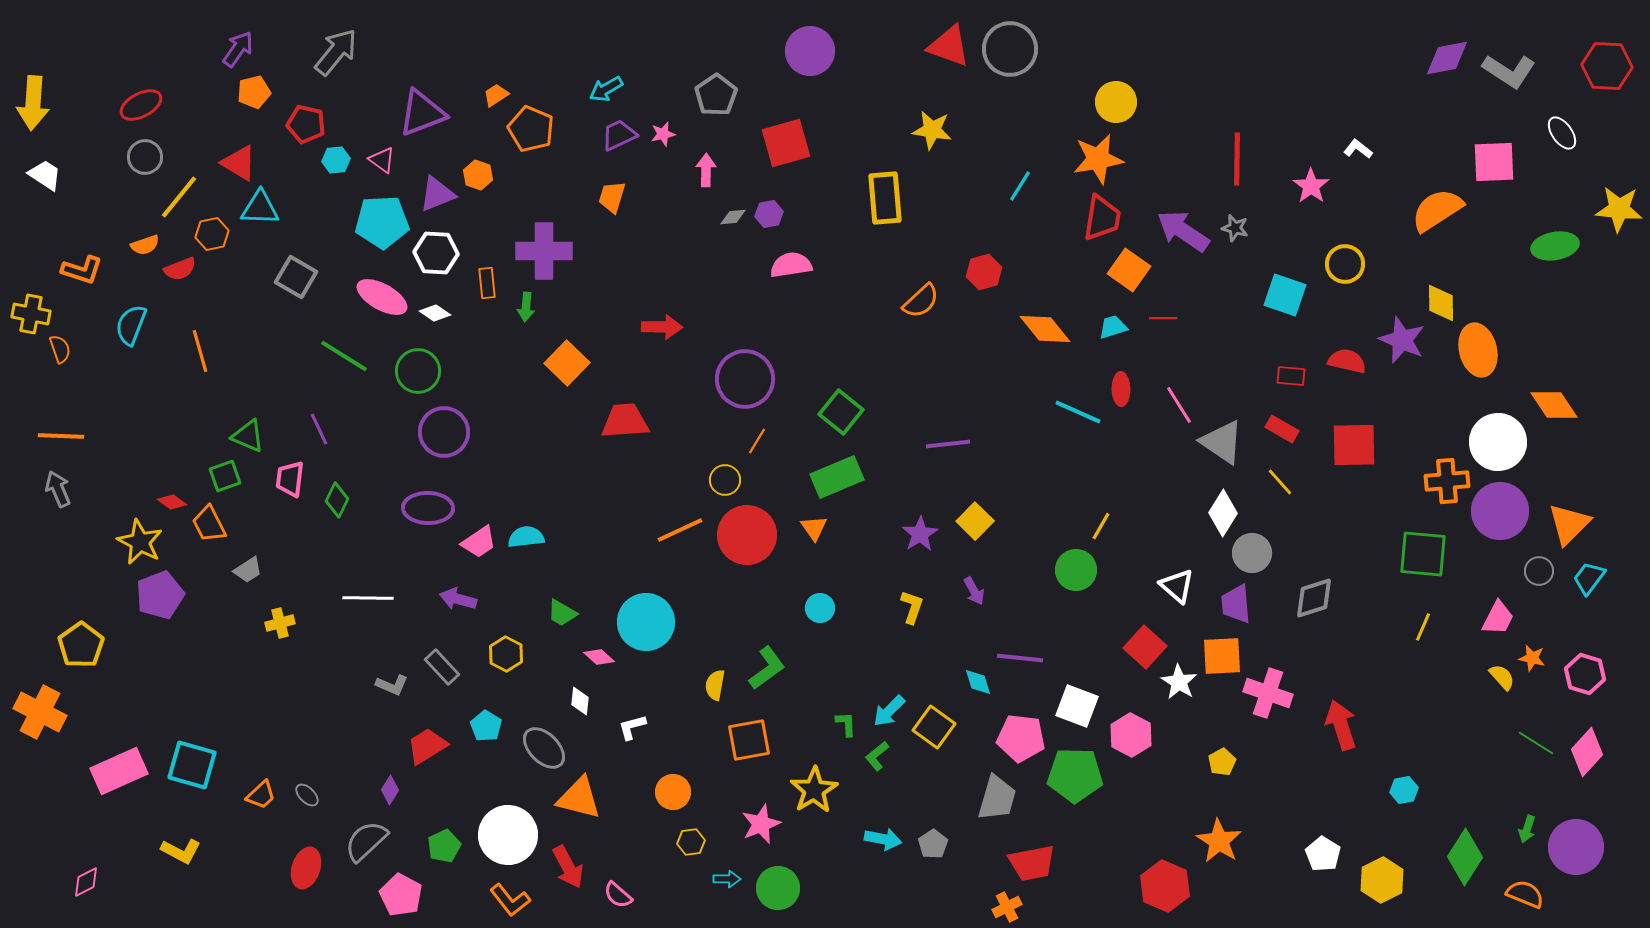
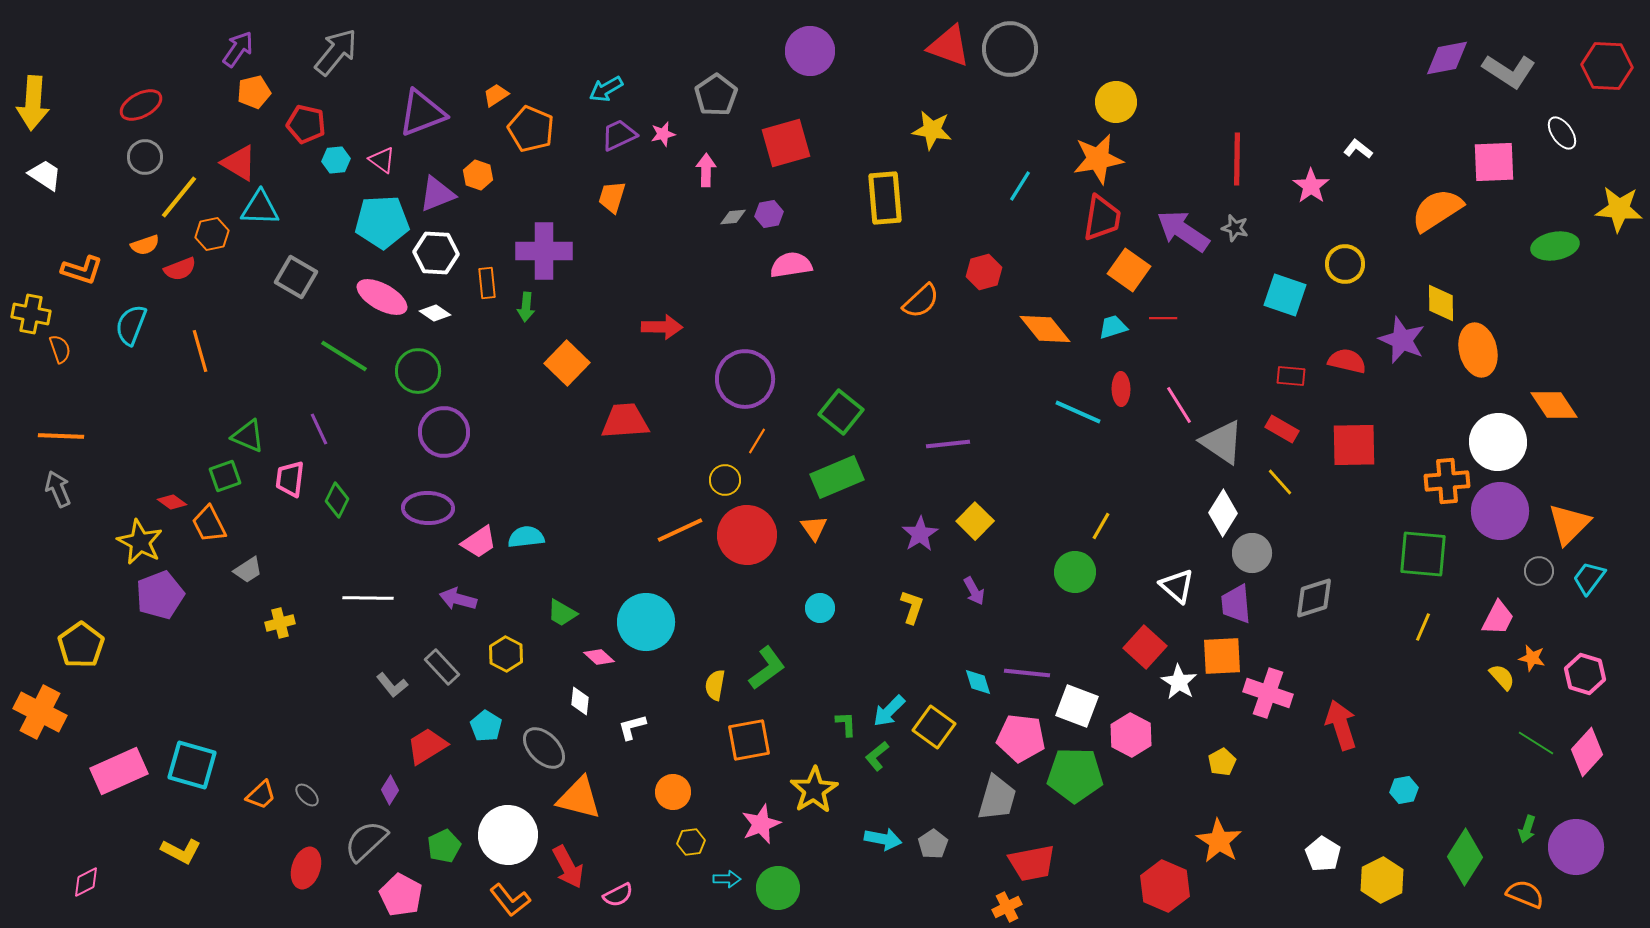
green circle at (1076, 570): moved 1 px left, 2 px down
purple line at (1020, 658): moved 7 px right, 15 px down
gray L-shape at (392, 685): rotated 28 degrees clockwise
pink semicircle at (618, 895): rotated 68 degrees counterclockwise
